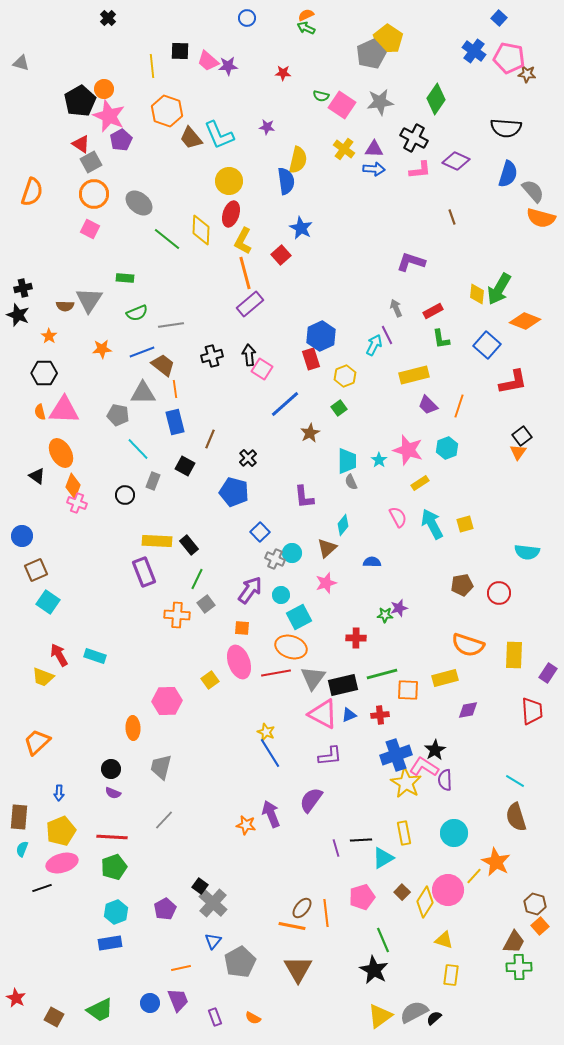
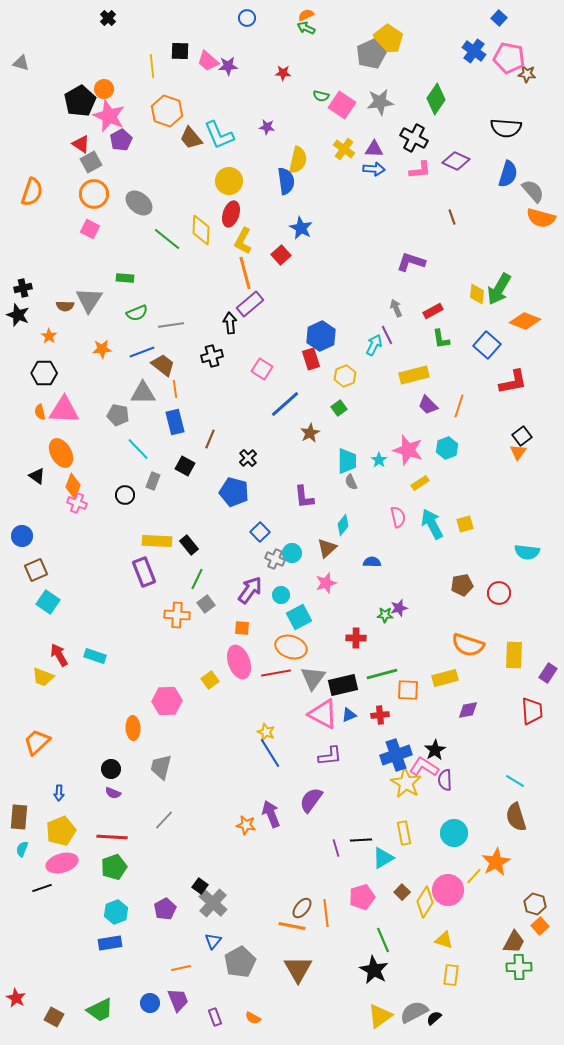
black arrow at (249, 355): moved 19 px left, 32 px up
pink semicircle at (398, 517): rotated 15 degrees clockwise
orange star at (496, 862): rotated 16 degrees clockwise
